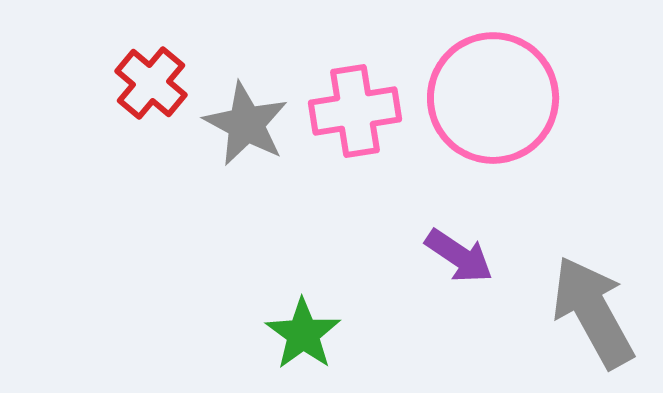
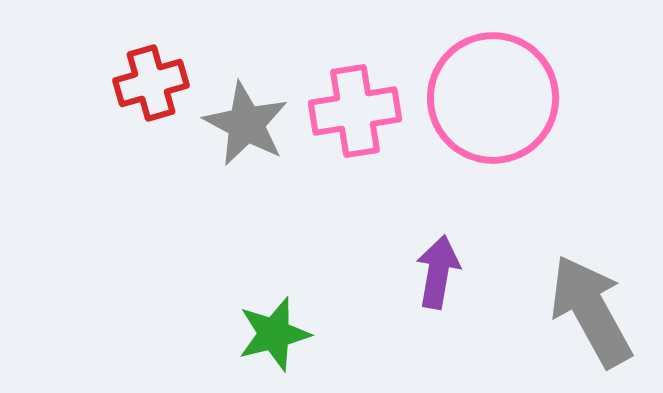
red cross: rotated 34 degrees clockwise
purple arrow: moved 21 px left, 16 px down; rotated 114 degrees counterclockwise
gray arrow: moved 2 px left, 1 px up
green star: moved 29 px left; rotated 22 degrees clockwise
